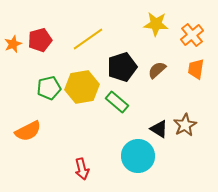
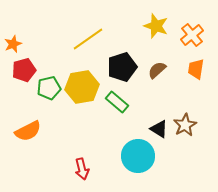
yellow star: moved 2 px down; rotated 15 degrees clockwise
red pentagon: moved 16 px left, 30 px down
